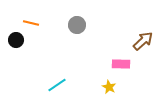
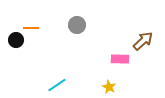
orange line: moved 5 px down; rotated 14 degrees counterclockwise
pink rectangle: moved 1 px left, 5 px up
